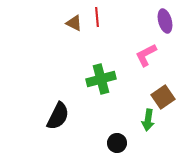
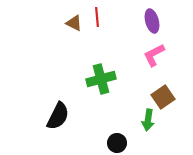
purple ellipse: moved 13 px left
pink L-shape: moved 8 px right
